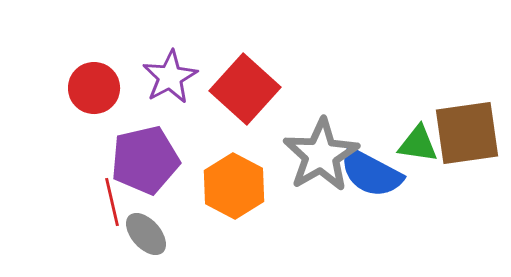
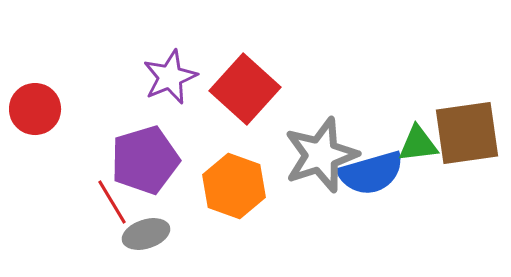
purple star: rotated 6 degrees clockwise
red circle: moved 59 px left, 21 px down
green triangle: rotated 15 degrees counterclockwise
gray star: rotated 12 degrees clockwise
purple pentagon: rotated 4 degrees counterclockwise
blue semicircle: rotated 44 degrees counterclockwise
orange hexagon: rotated 8 degrees counterclockwise
red line: rotated 18 degrees counterclockwise
gray ellipse: rotated 66 degrees counterclockwise
